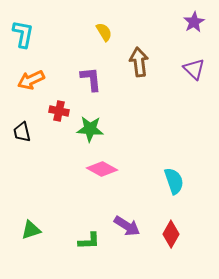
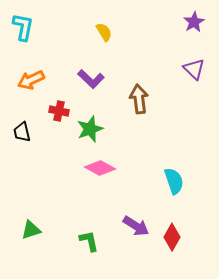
cyan L-shape: moved 7 px up
brown arrow: moved 37 px down
purple L-shape: rotated 140 degrees clockwise
green star: rotated 24 degrees counterclockwise
pink diamond: moved 2 px left, 1 px up
purple arrow: moved 9 px right
red diamond: moved 1 px right, 3 px down
green L-shape: rotated 100 degrees counterclockwise
